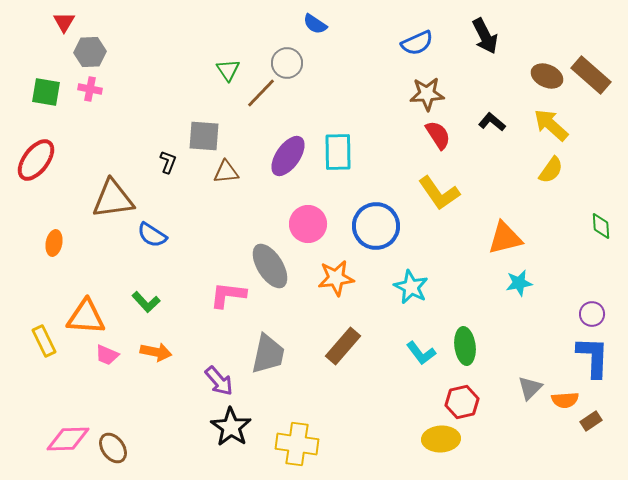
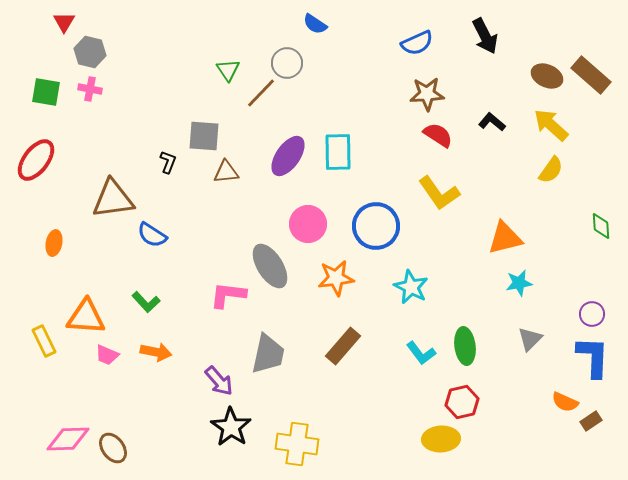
gray hexagon at (90, 52): rotated 16 degrees clockwise
red semicircle at (438, 135): rotated 24 degrees counterclockwise
gray triangle at (530, 388): moved 49 px up
orange semicircle at (565, 400): moved 2 px down; rotated 28 degrees clockwise
